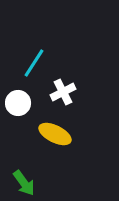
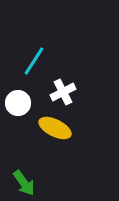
cyan line: moved 2 px up
yellow ellipse: moved 6 px up
